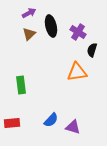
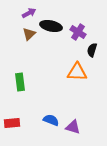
black ellipse: rotated 65 degrees counterclockwise
orange triangle: rotated 10 degrees clockwise
green rectangle: moved 1 px left, 3 px up
blue semicircle: rotated 112 degrees counterclockwise
